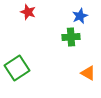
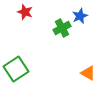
red star: moved 3 px left
green cross: moved 9 px left, 9 px up; rotated 24 degrees counterclockwise
green square: moved 1 px left, 1 px down
